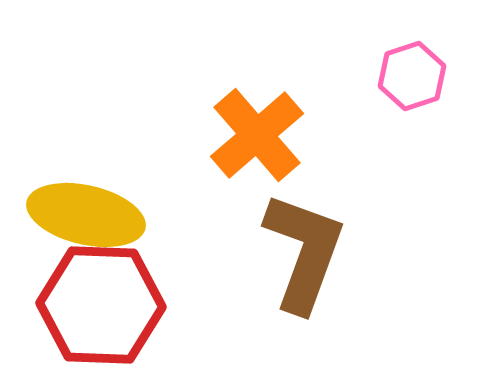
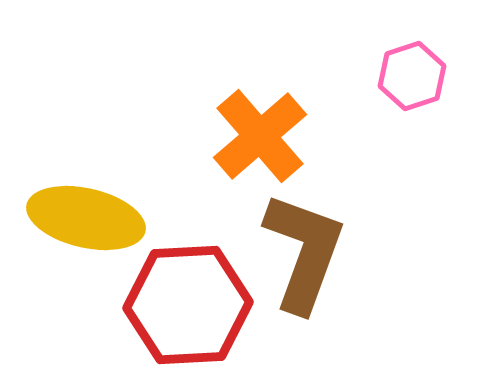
orange cross: moved 3 px right, 1 px down
yellow ellipse: moved 3 px down
red hexagon: moved 87 px right; rotated 5 degrees counterclockwise
